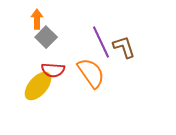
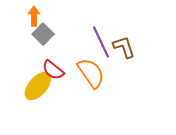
orange arrow: moved 3 px left, 3 px up
gray square: moved 3 px left, 3 px up
red semicircle: rotated 35 degrees clockwise
